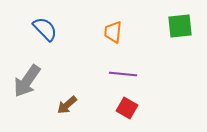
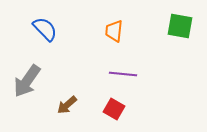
green square: rotated 16 degrees clockwise
orange trapezoid: moved 1 px right, 1 px up
red square: moved 13 px left, 1 px down
